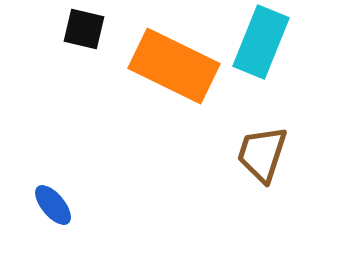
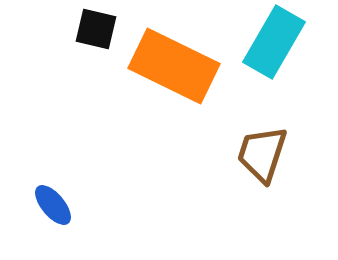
black square: moved 12 px right
cyan rectangle: moved 13 px right; rotated 8 degrees clockwise
